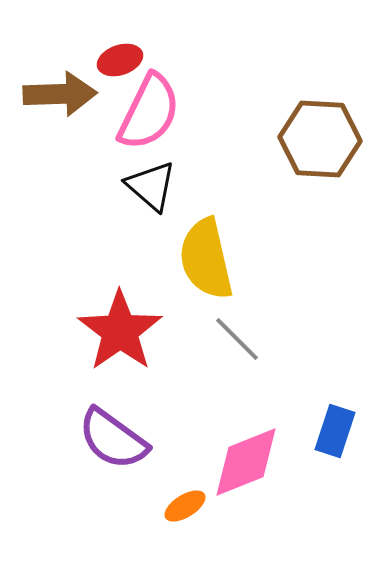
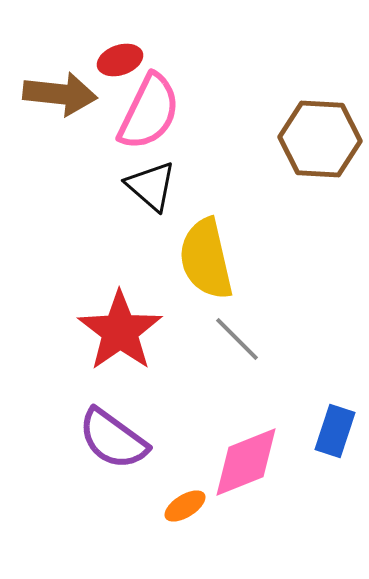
brown arrow: rotated 8 degrees clockwise
